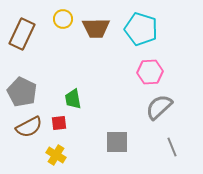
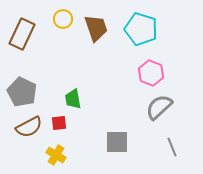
brown trapezoid: rotated 108 degrees counterclockwise
pink hexagon: moved 1 px right, 1 px down; rotated 25 degrees clockwise
